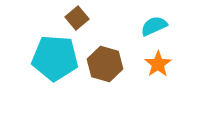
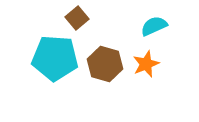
orange star: moved 12 px left; rotated 12 degrees clockwise
